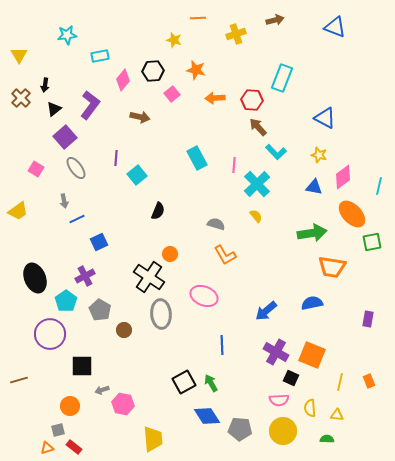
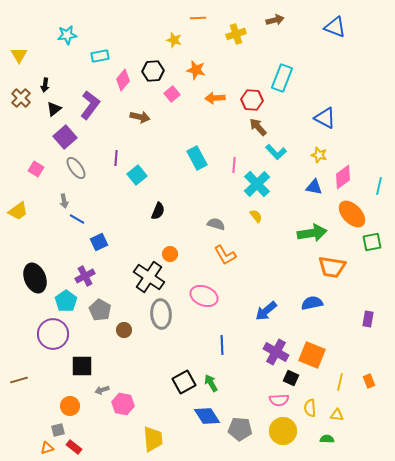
blue line at (77, 219): rotated 56 degrees clockwise
purple circle at (50, 334): moved 3 px right
